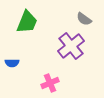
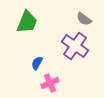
purple cross: moved 4 px right; rotated 16 degrees counterclockwise
blue semicircle: moved 25 px right; rotated 120 degrees clockwise
